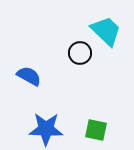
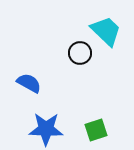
blue semicircle: moved 7 px down
green square: rotated 30 degrees counterclockwise
